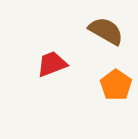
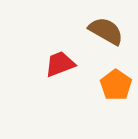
red trapezoid: moved 8 px right
